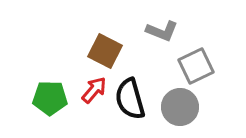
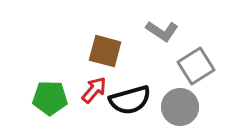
gray L-shape: rotated 12 degrees clockwise
brown square: rotated 12 degrees counterclockwise
gray square: rotated 6 degrees counterclockwise
black semicircle: moved 1 px down; rotated 90 degrees counterclockwise
